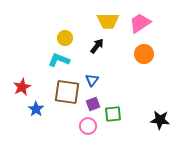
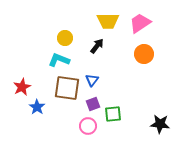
brown square: moved 4 px up
blue star: moved 1 px right, 2 px up
black star: moved 4 px down
